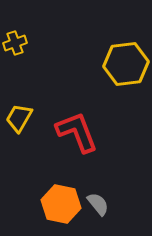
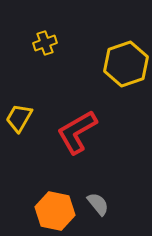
yellow cross: moved 30 px right
yellow hexagon: rotated 12 degrees counterclockwise
red L-shape: rotated 99 degrees counterclockwise
orange hexagon: moved 6 px left, 7 px down
